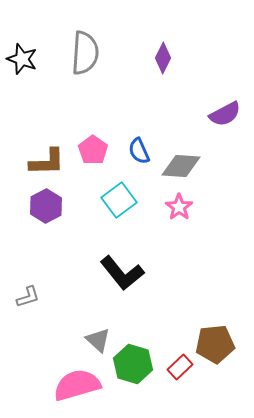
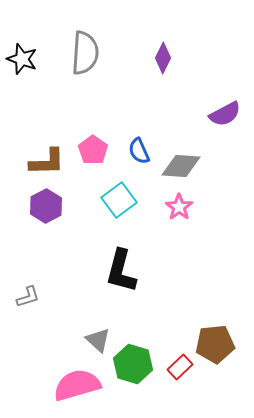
black L-shape: moved 1 px left, 2 px up; rotated 54 degrees clockwise
